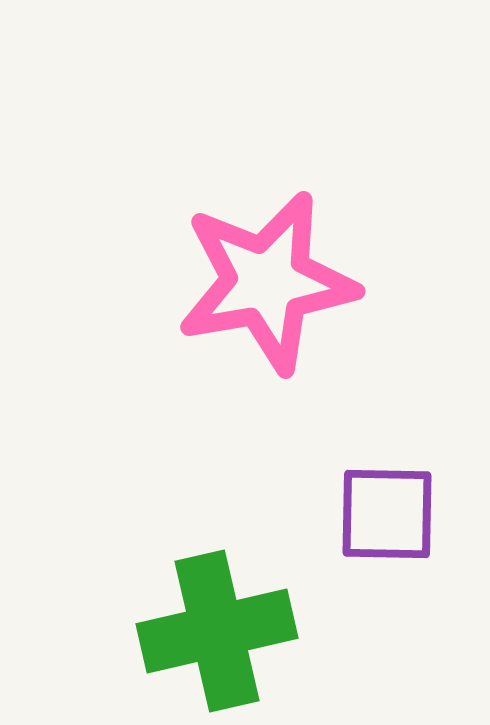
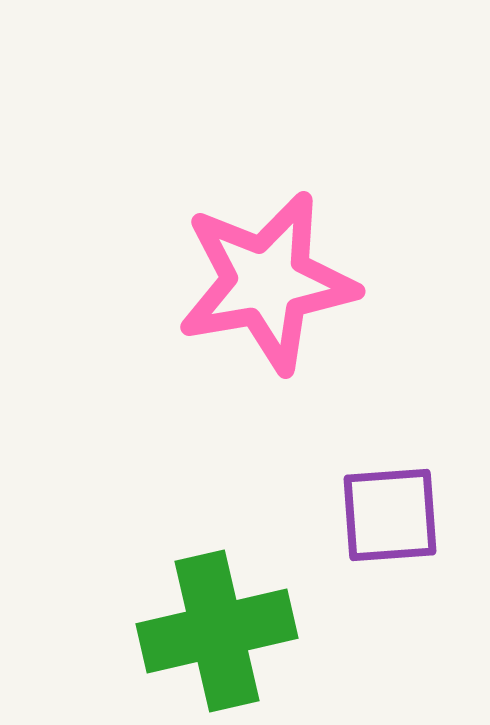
purple square: moved 3 px right, 1 px down; rotated 5 degrees counterclockwise
